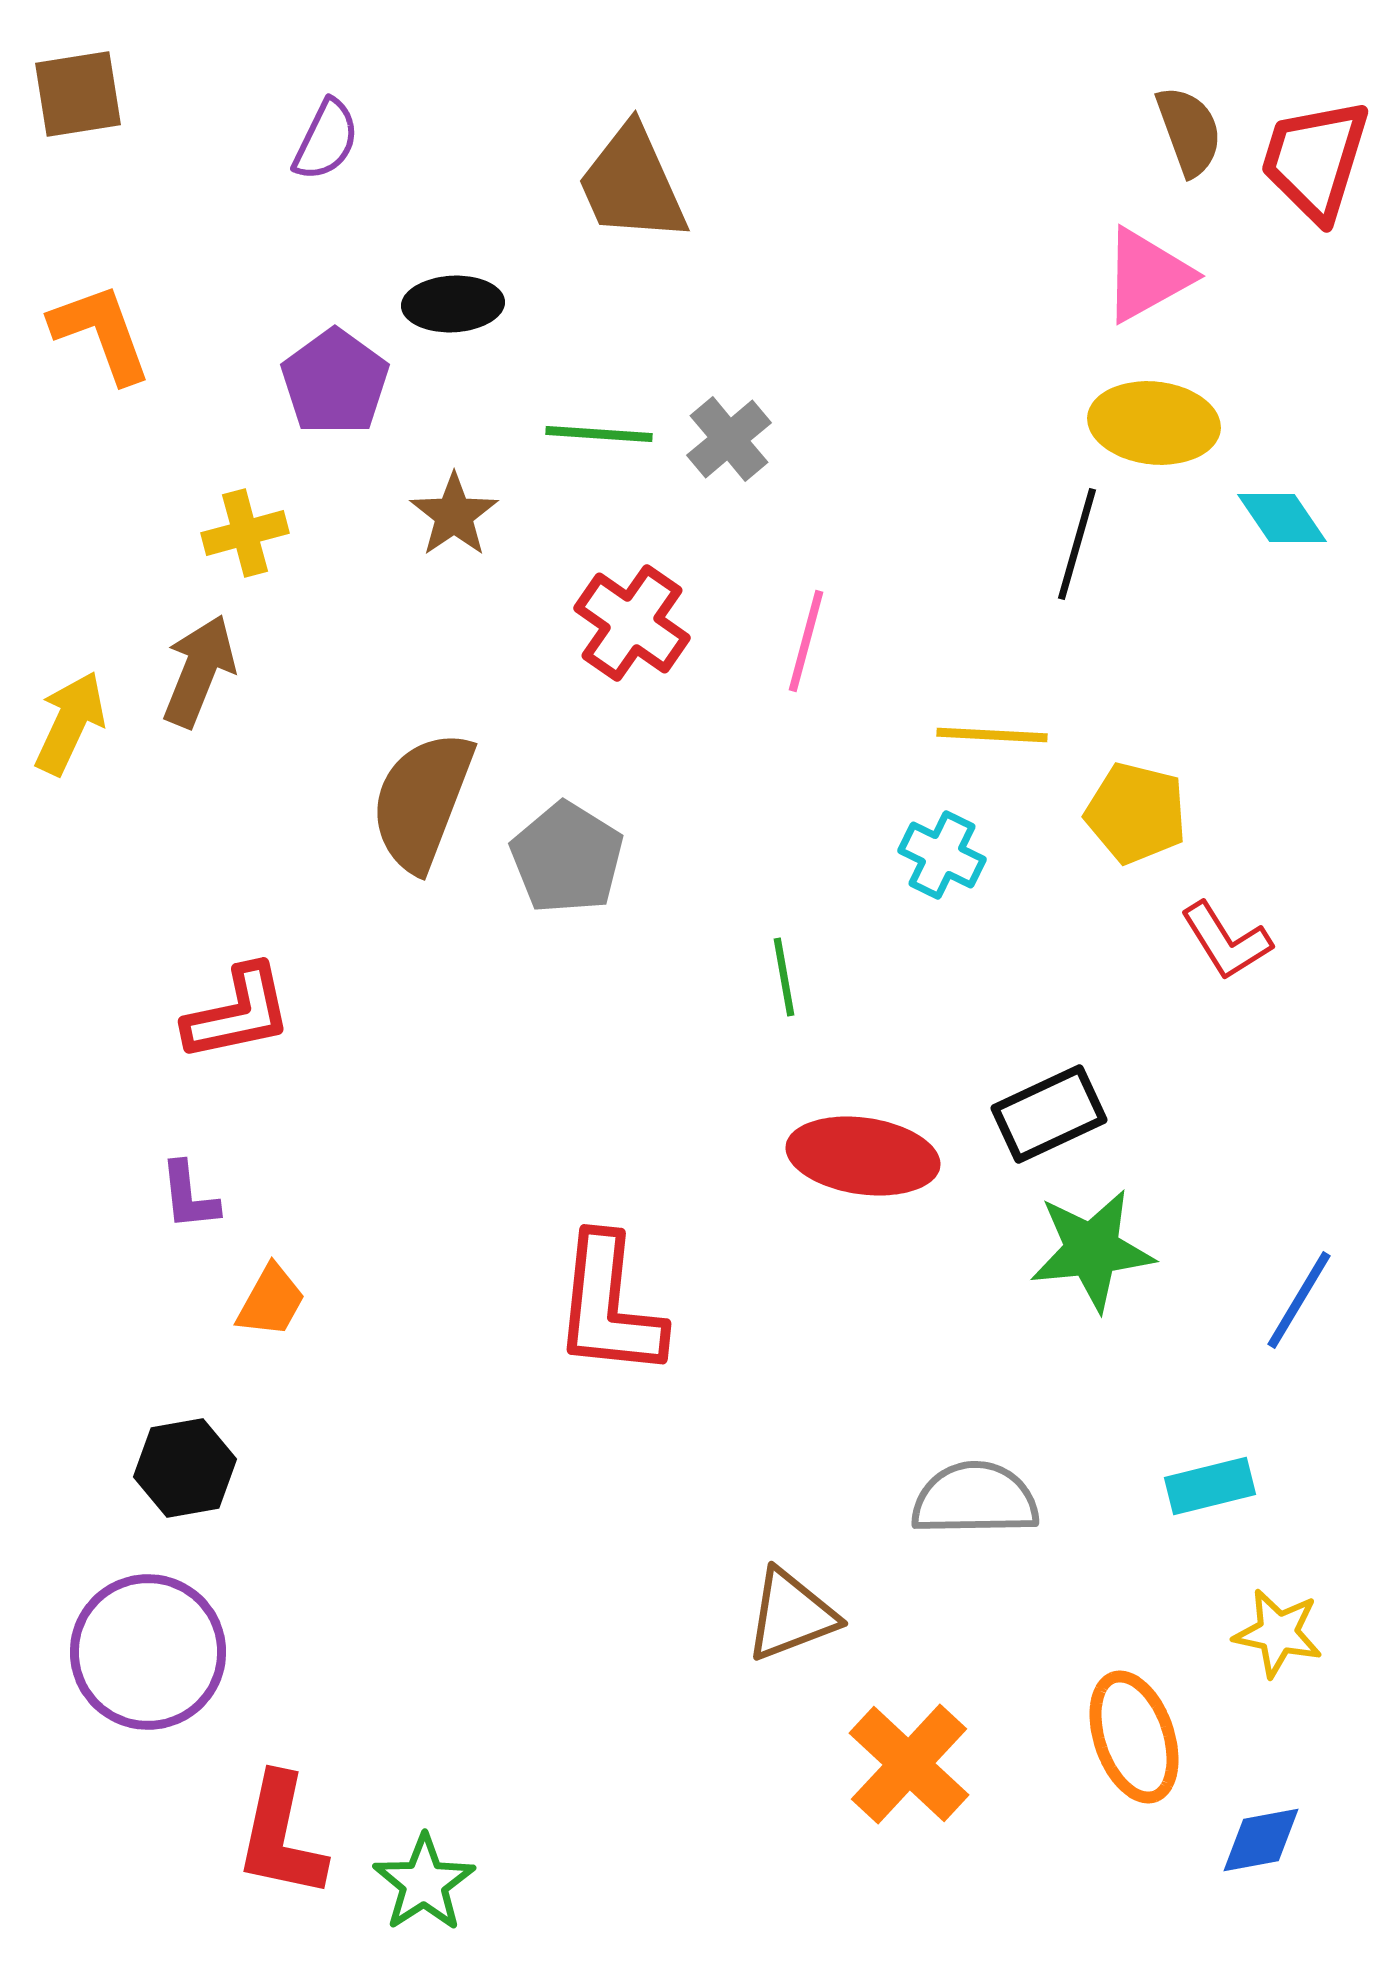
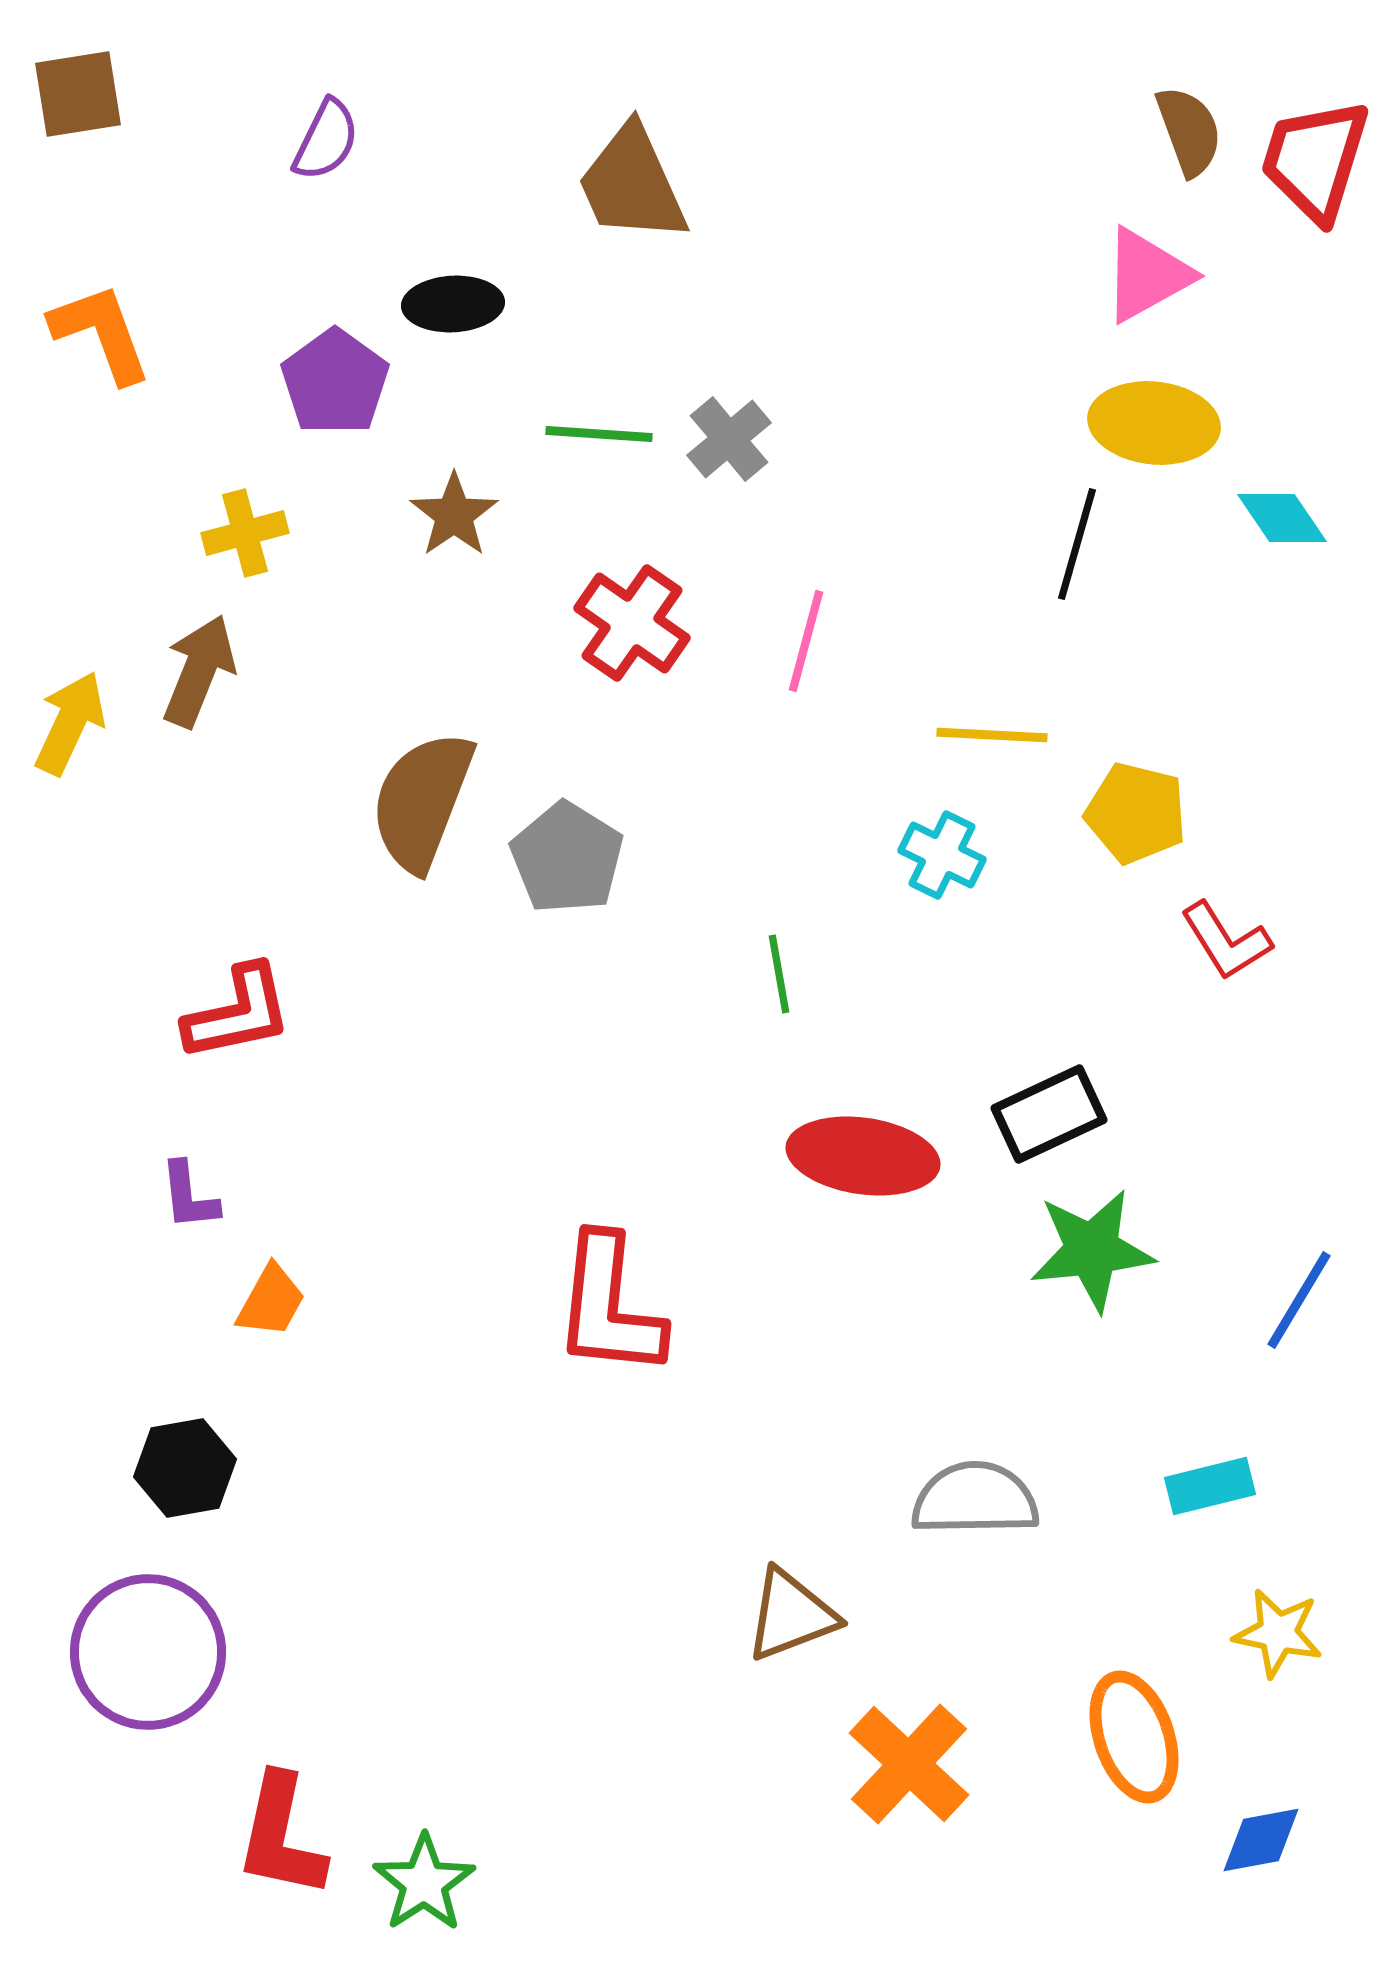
green line at (784, 977): moved 5 px left, 3 px up
